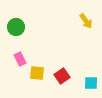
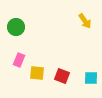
yellow arrow: moved 1 px left
pink rectangle: moved 1 px left, 1 px down; rotated 48 degrees clockwise
red square: rotated 35 degrees counterclockwise
cyan square: moved 5 px up
